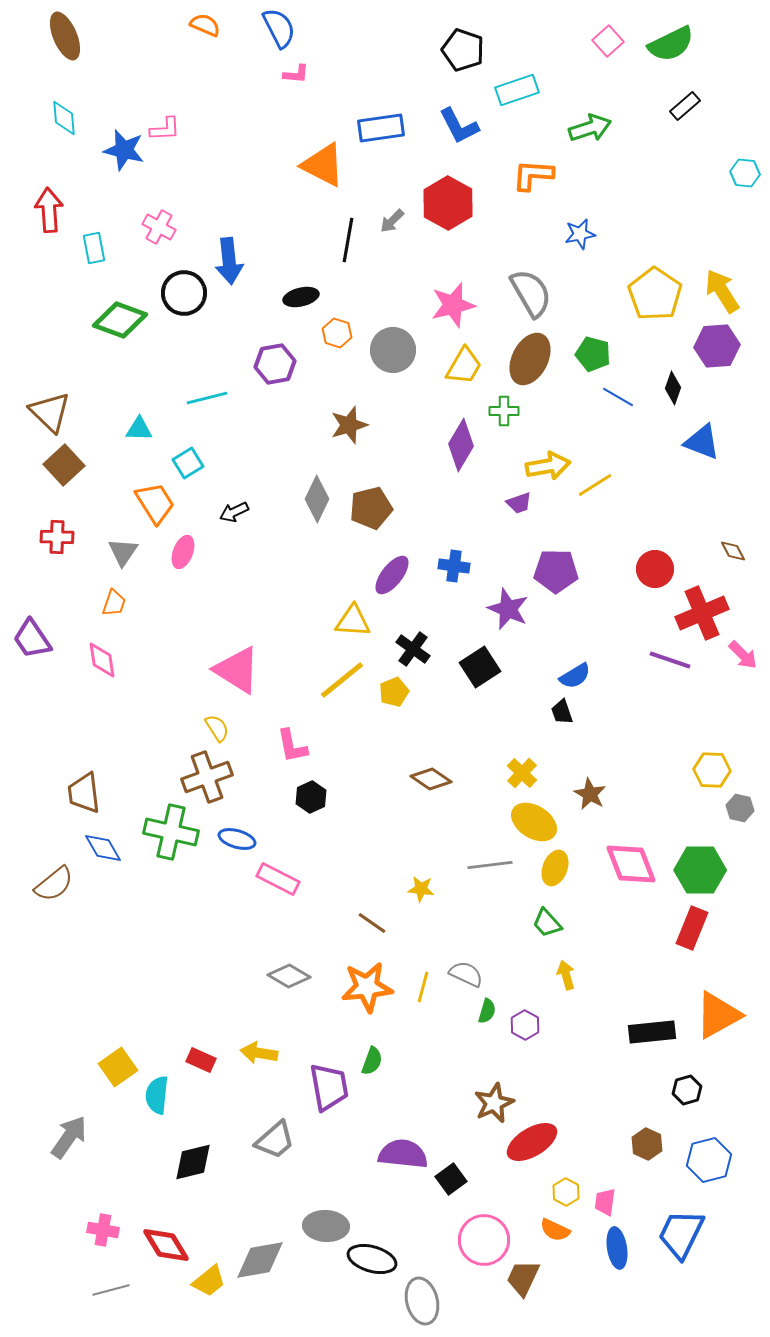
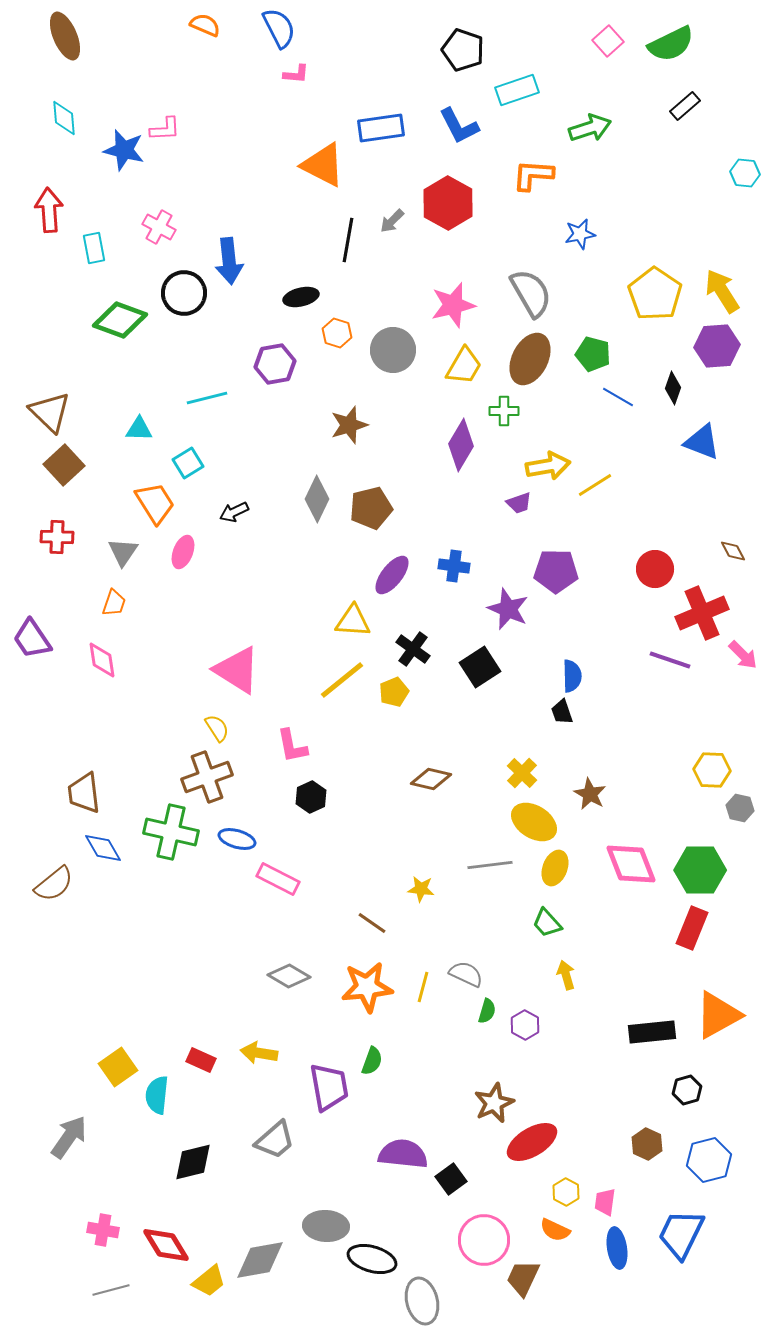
blue semicircle at (575, 676): moved 3 px left; rotated 60 degrees counterclockwise
brown diamond at (431, 779): rotated 21 degrees counterclockwise
